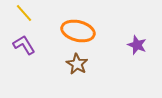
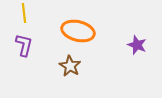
yellow line: rotated 36 degrees clockwise
purple L-shape: rotated 45 degrees clockwise
brown star: moved 7 px left, 2 px down
